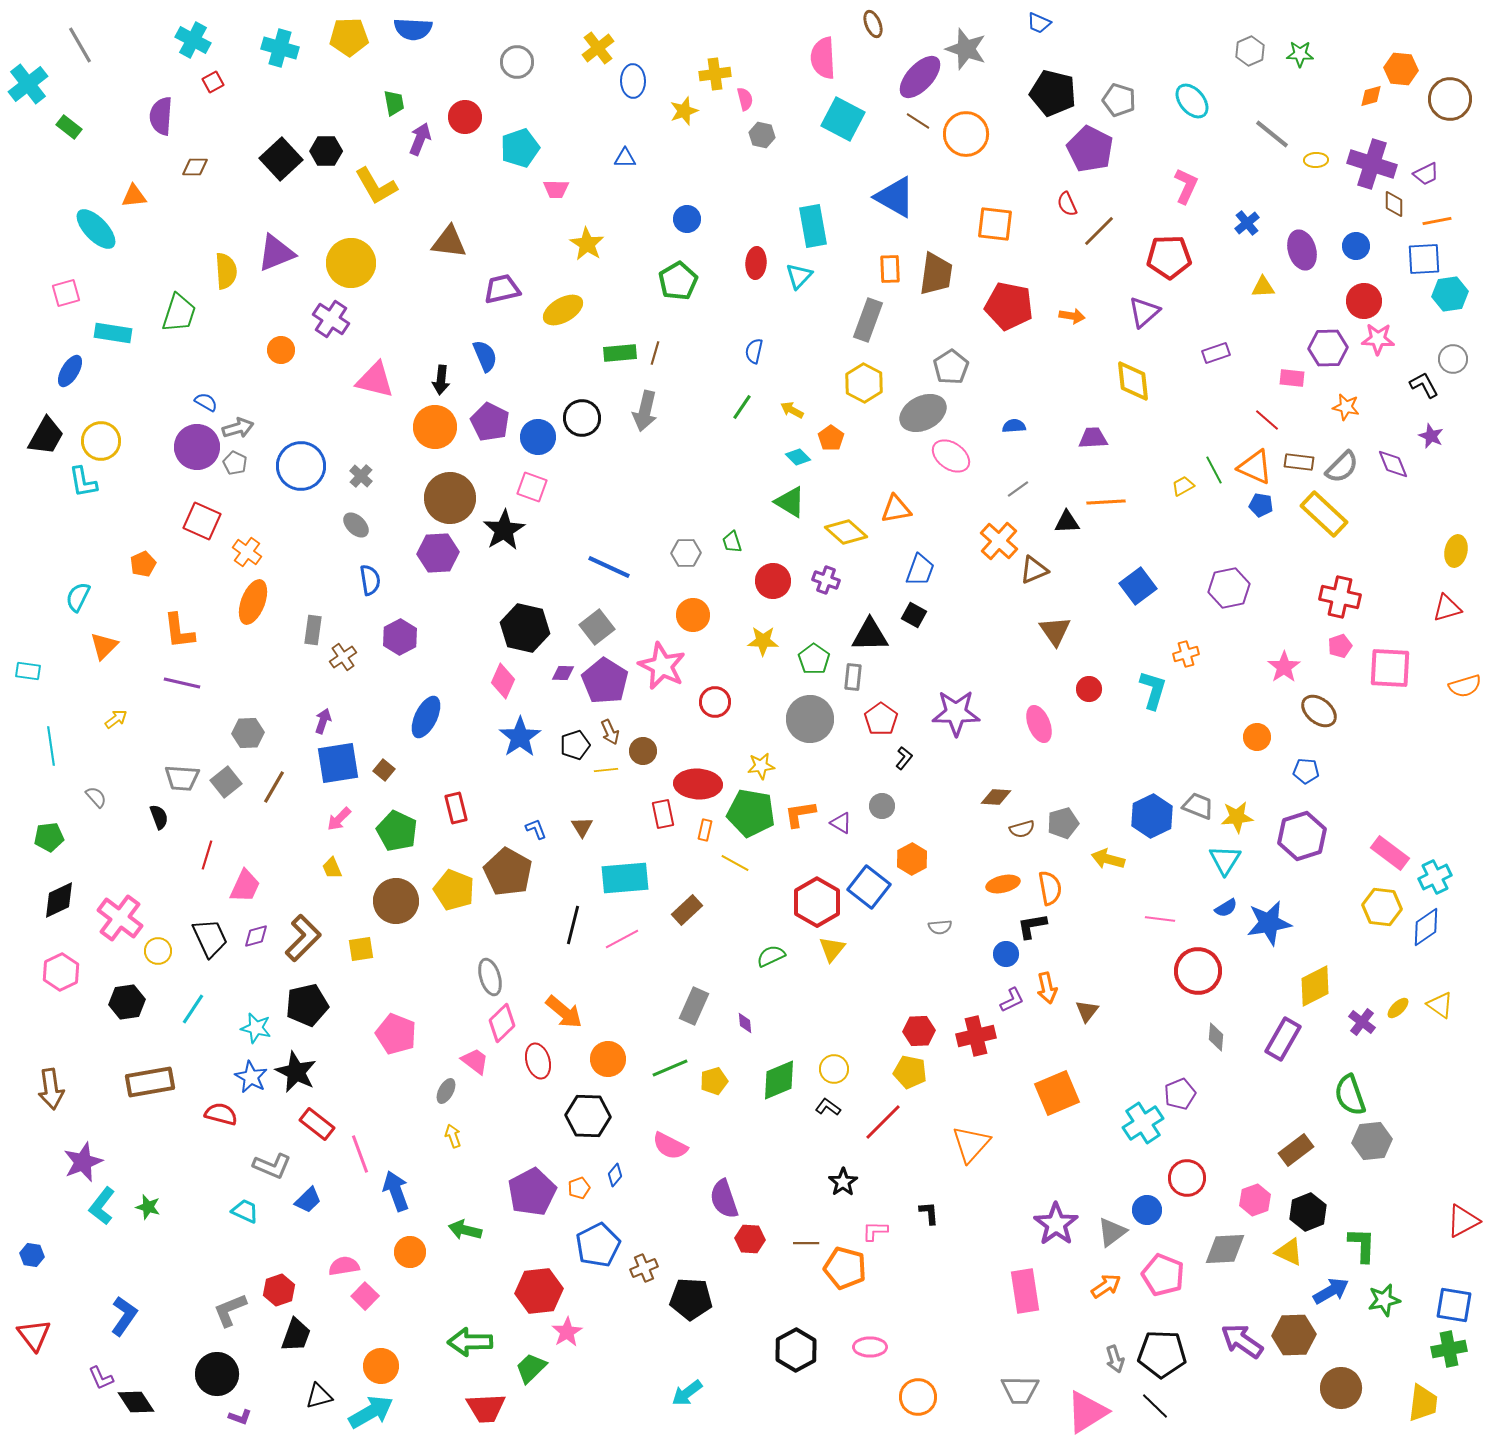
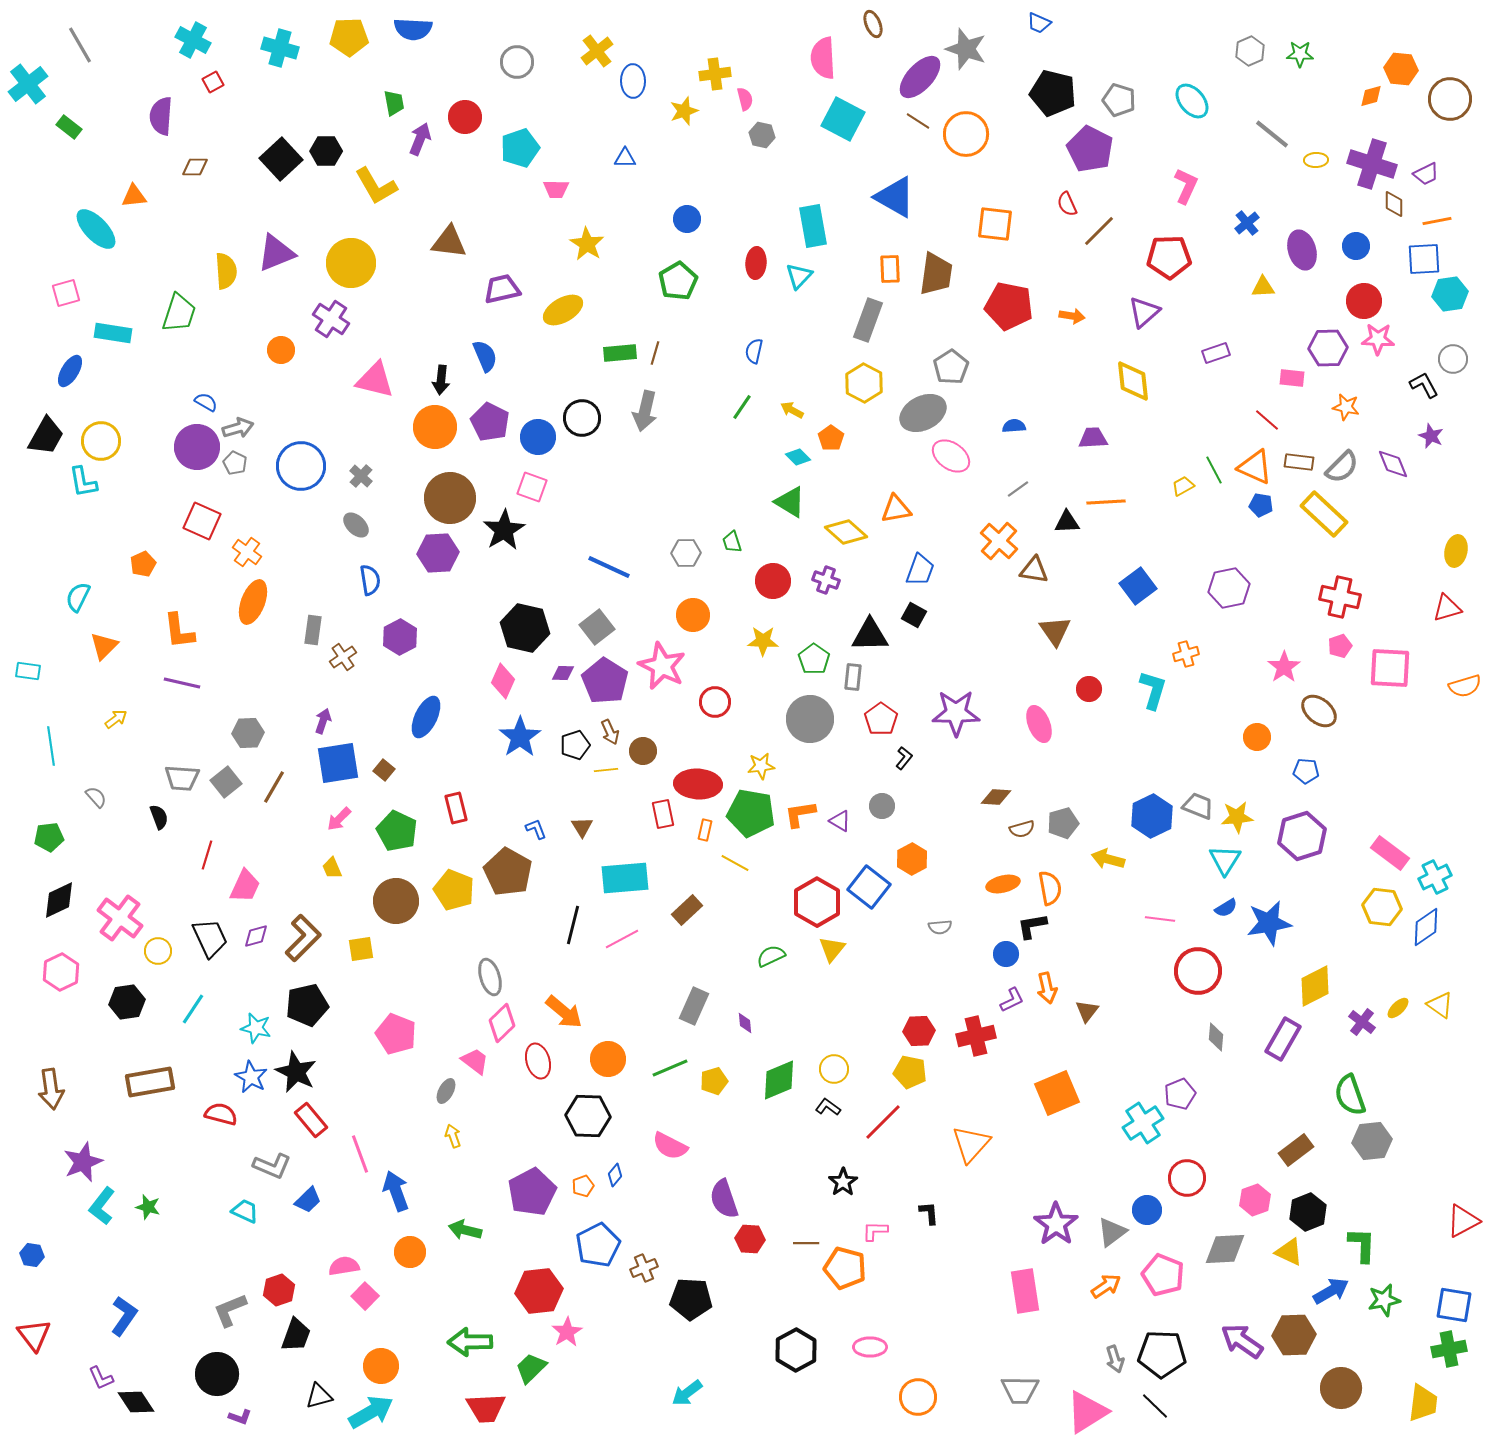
yellow cross at (598, 48): moved 1 px left, 3 px down
brown triangle at (1034, 570): rotated 32 degrees clockwise
purple triangle at (841, 823): moved 1 px left, 2 px up
red rectangle at (317, 1124): moved 6 px left, 4 px up; rotated 12 degrees clockwise
orange pentagon at (579, 1188): moved 4 px right, 2 px up
